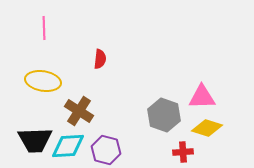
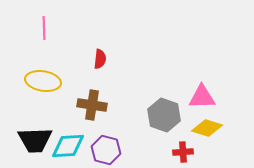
brown cross: moved 13 px right, 6 px up; rotated 24 degrees counterclockwise
